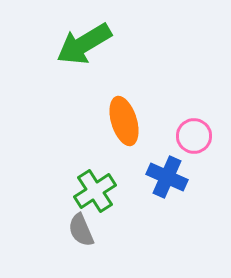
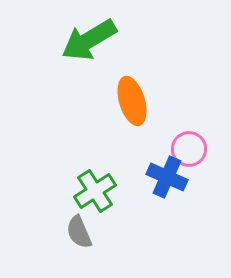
green arrow: moved 5 px right, 4 px up
orange ellipse: moved 8 px right, 20 px up
pink circle: moved 5 px left, 13 px down
gray semicircle: moved 2 px left, 2 px down
